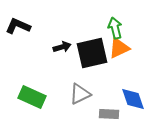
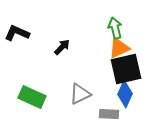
black L-shape: moved 1 px left, 7 px down
black arrow: rotated 30 degrees counterclockwise
black square: moved 34 px right, 16 px down
blue diamond: moved 8 px left, 5 px up; rotated 44 degrees clockwise
